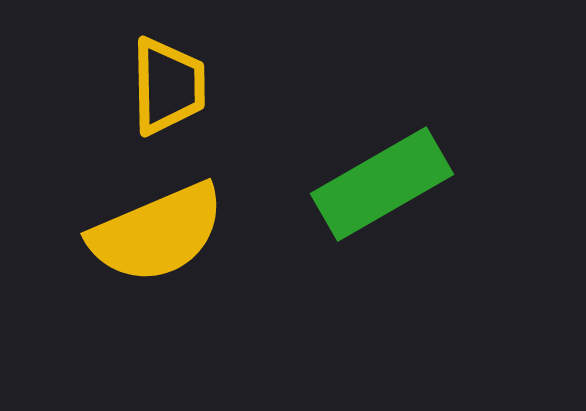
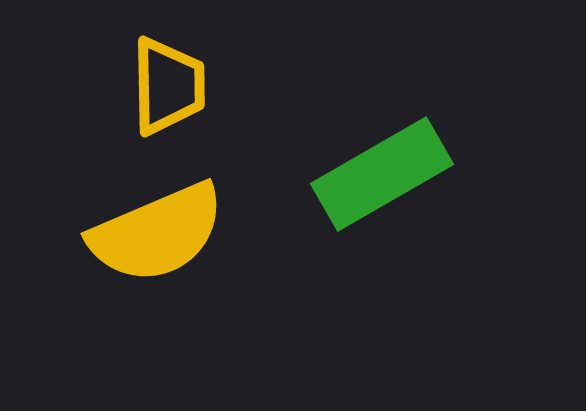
green rectangle: moved 10 px up
